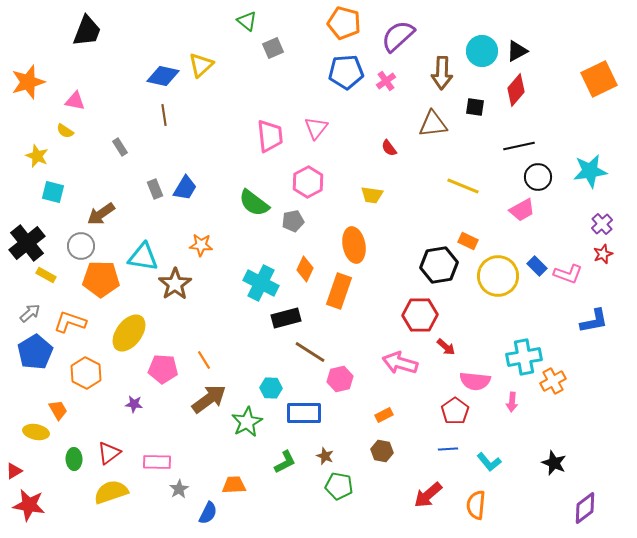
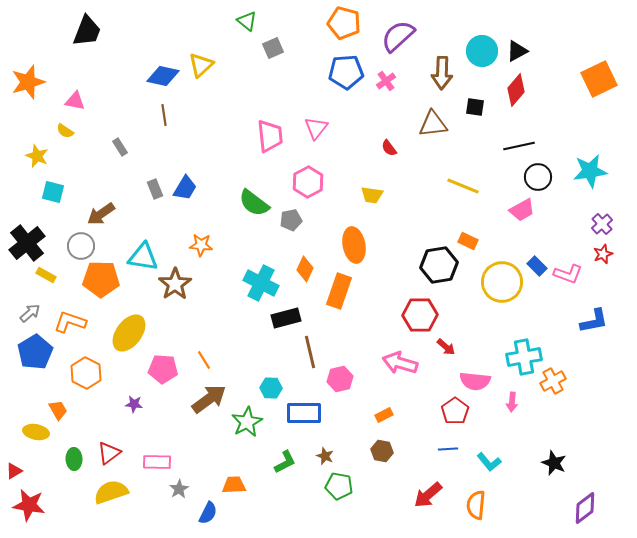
gray pentagon at (293, 221): moved 2 px left, 1 px up
yellow circle at (498, 276): moved 4 px right, 6 px down
brown line at (310, 352): rotated 44 degrees clockwise
